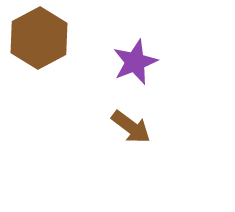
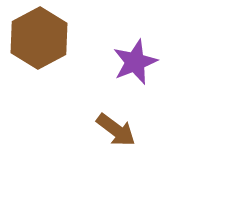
brown arrow: moved 15 px left, 3 px down
